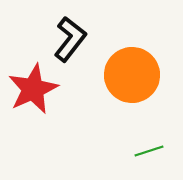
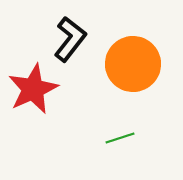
orange circle: moved 1 px right, 11 px up
green line: moved 29 px left, 13 px up
